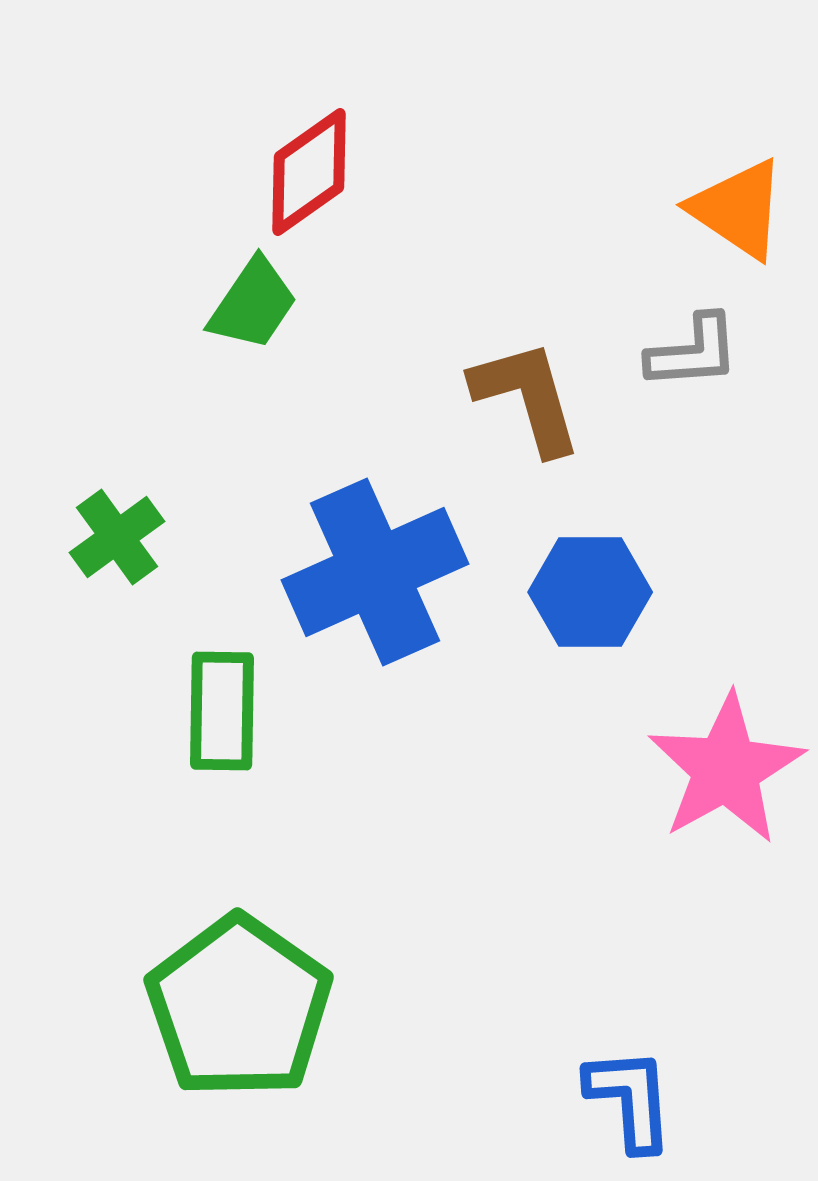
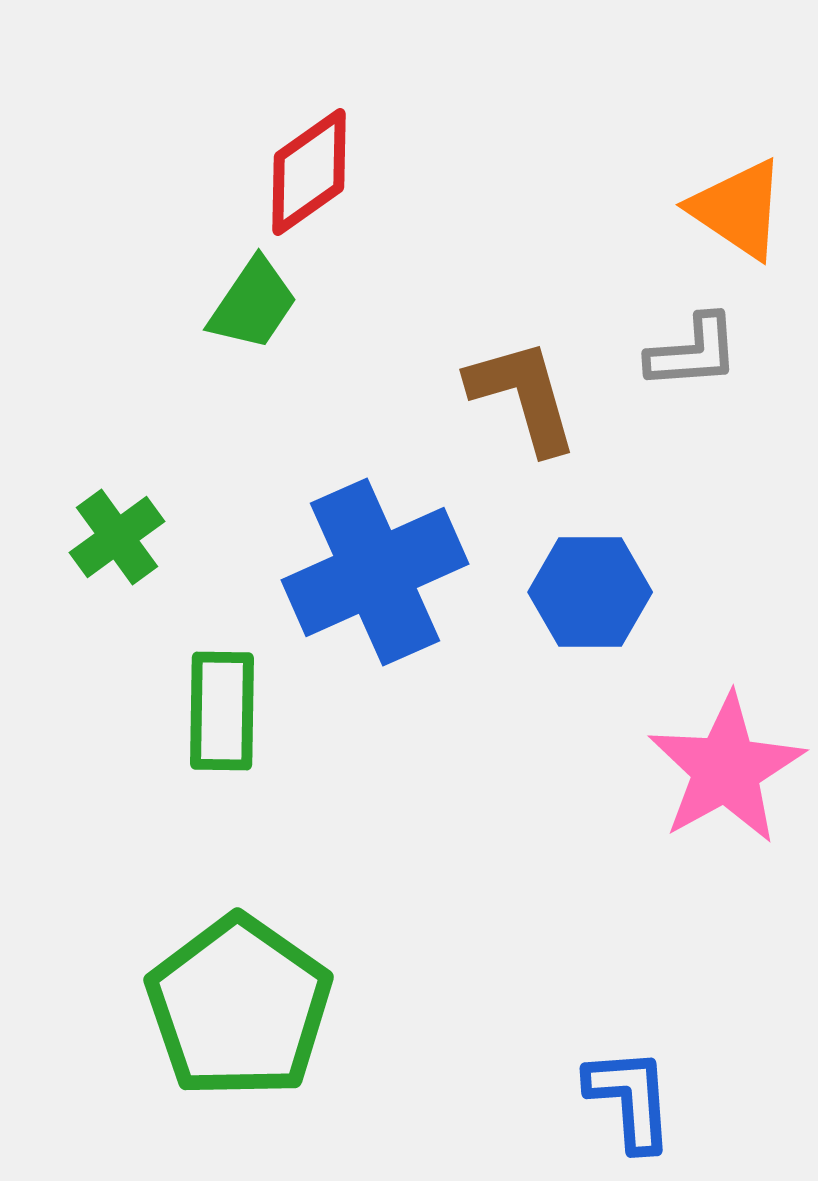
brown L-shape: moved 4 px left, 1 px up
